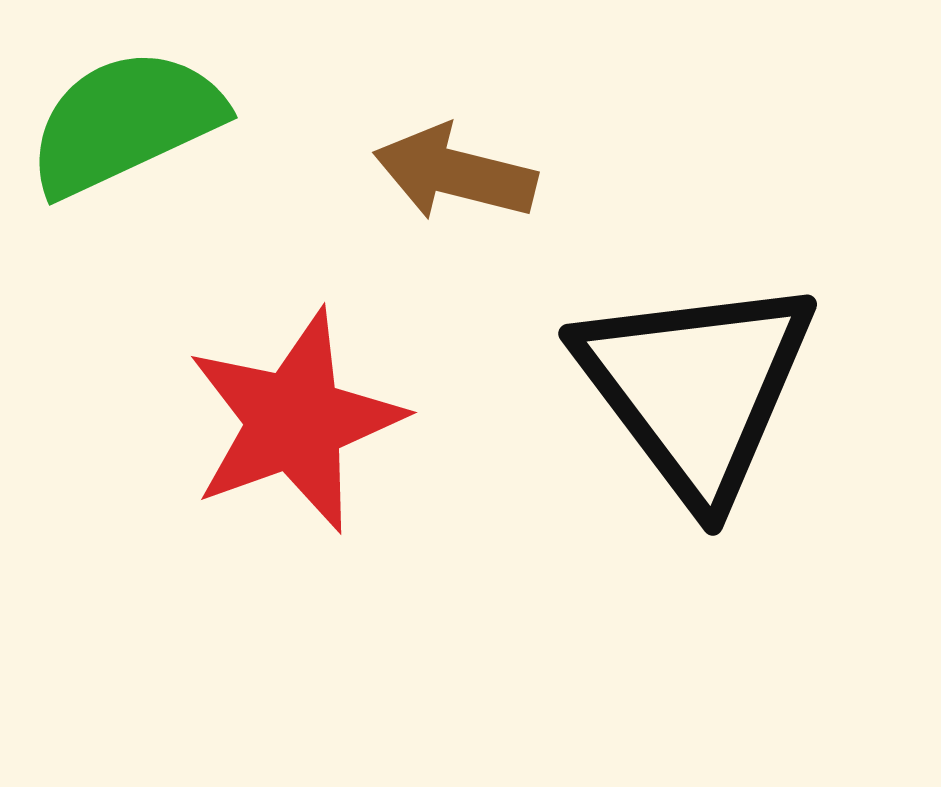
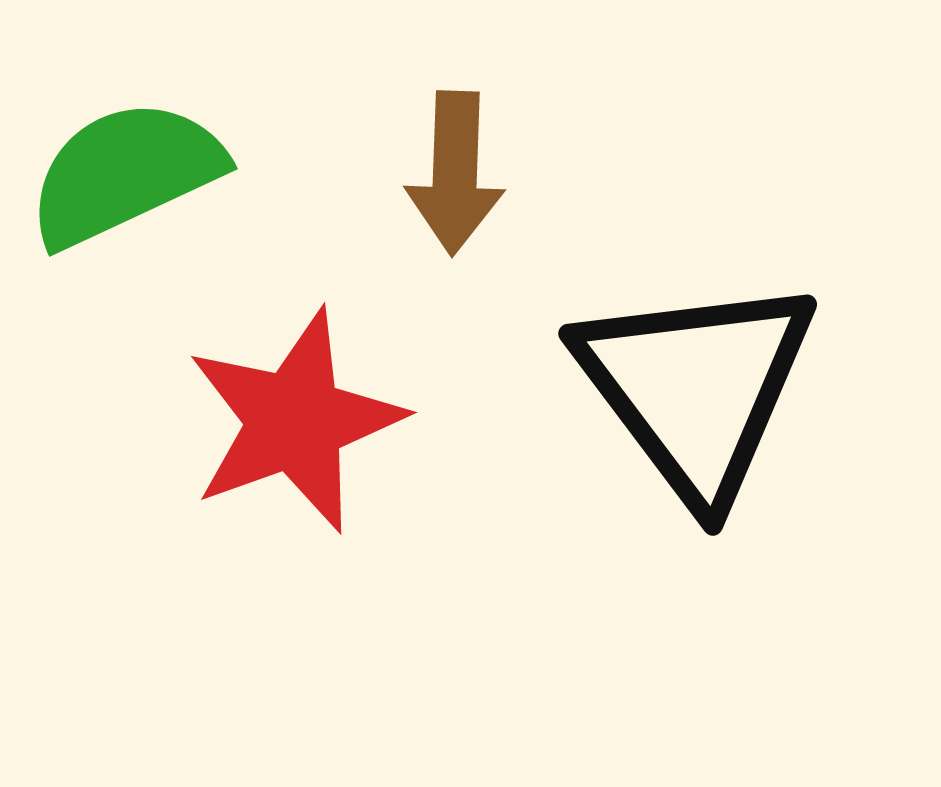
green semicircle: moved 51 px down
brown arrow: rotated 102 degrees counterclockwise
